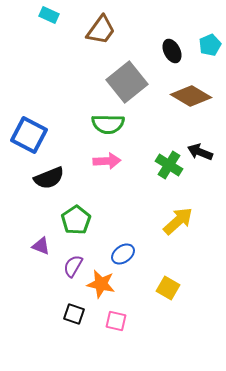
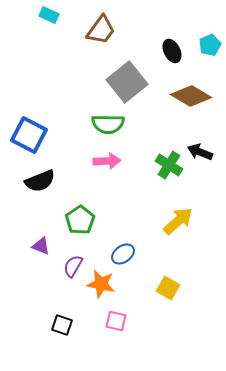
black semicircle: moved 9 px left, 3 px down
green pentagon: moved 4 px right
black square: moved 12 px left, 11 px down
